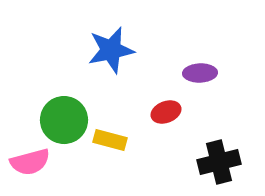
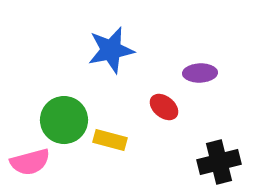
red ellipse: moved 2 px left, 5 px up; rotated 60 degrees clockwise
